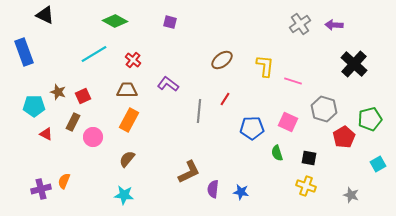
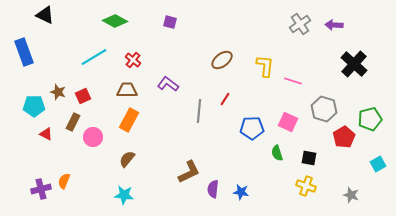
cyan line: moved 3 px down
